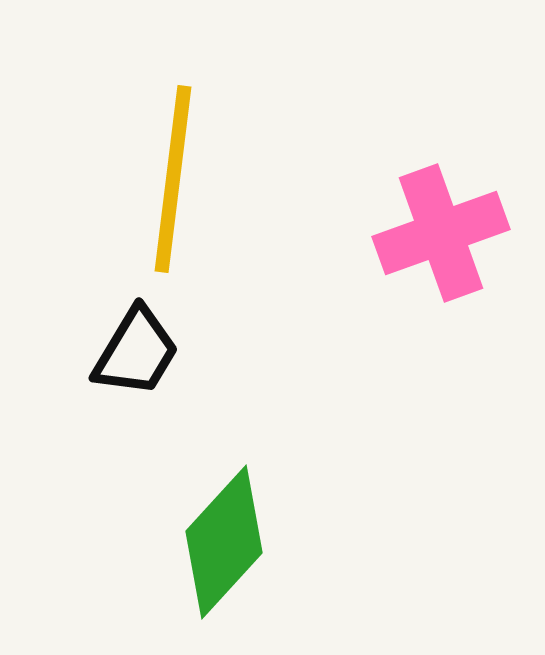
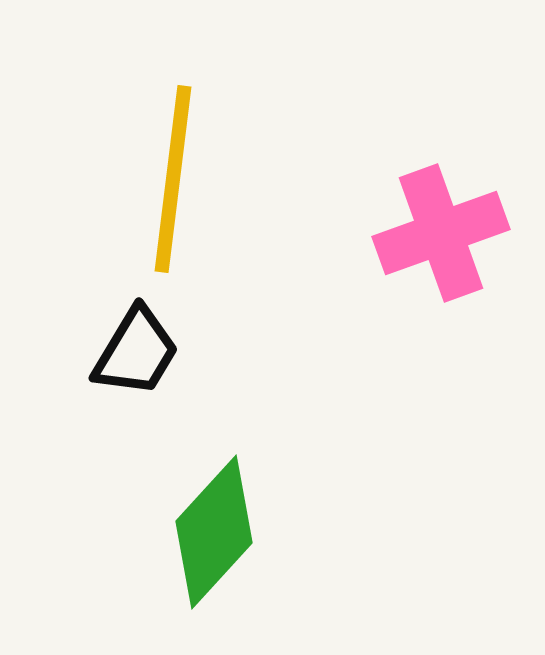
green diamond: moved 10 px left, 10 px up
